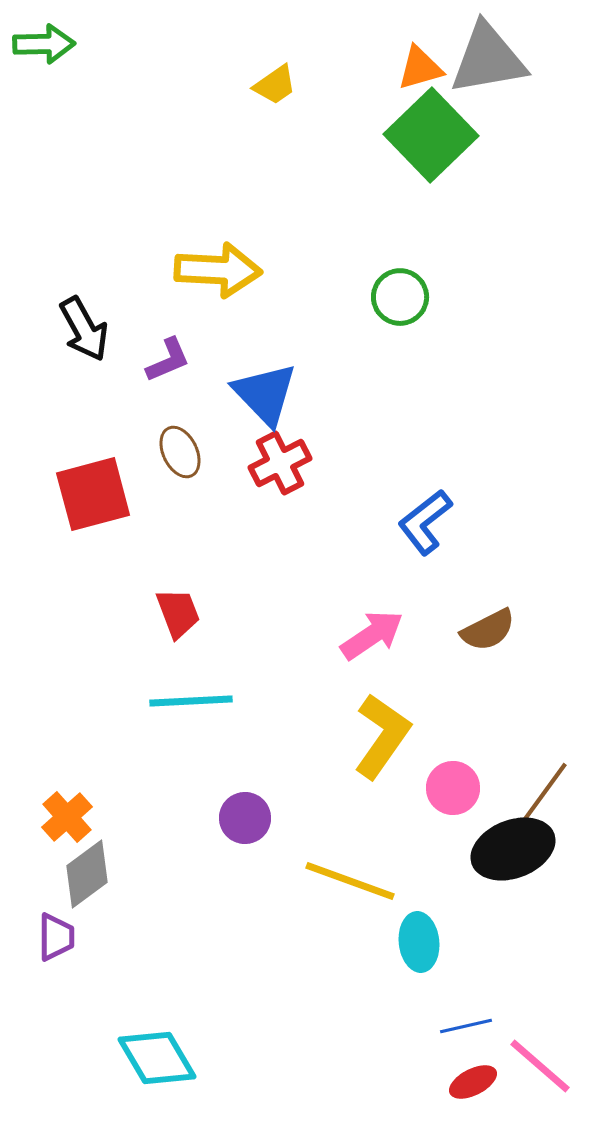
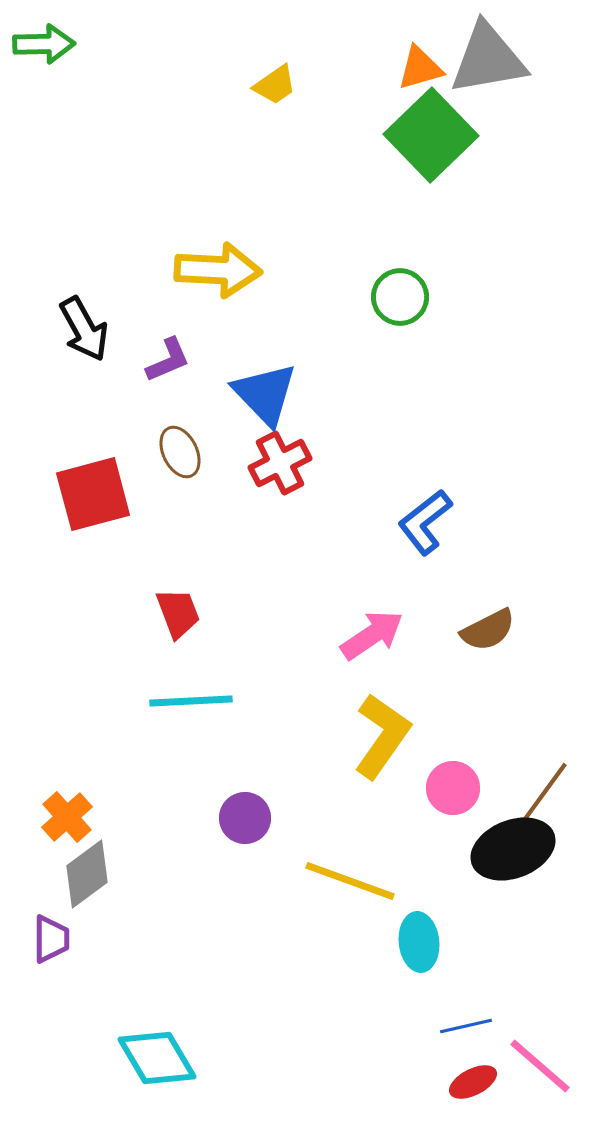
purple trapezoid: moved 5 px left, 2 px down
